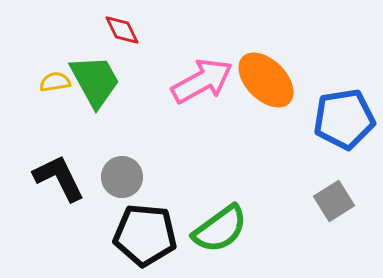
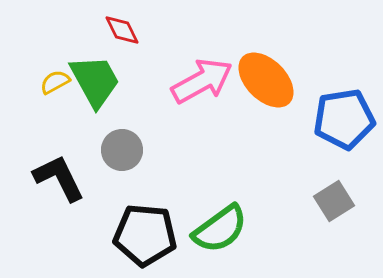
yellow semicircle: rotated 20 degrees counterclockwise
gray circle: moved 27 px up
